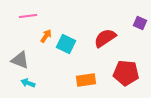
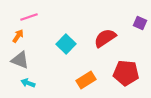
pink line: moved 1 px right, 1 px down; rotated 12 degrees counterclockwise
orange arrow: moved 28 px left
cyan square: rotated 18 degrees clockwise
orange rectangle: rotated 24 degrees counterclockwise
